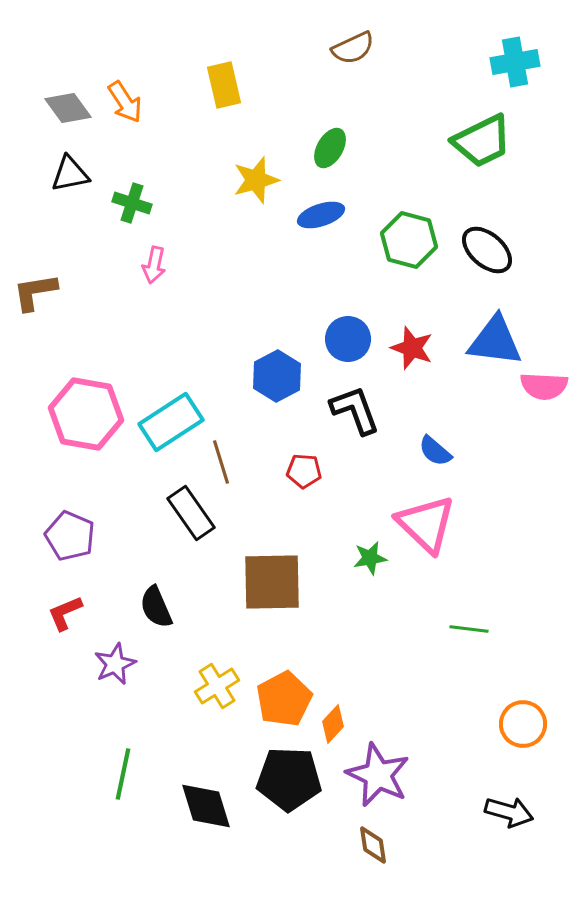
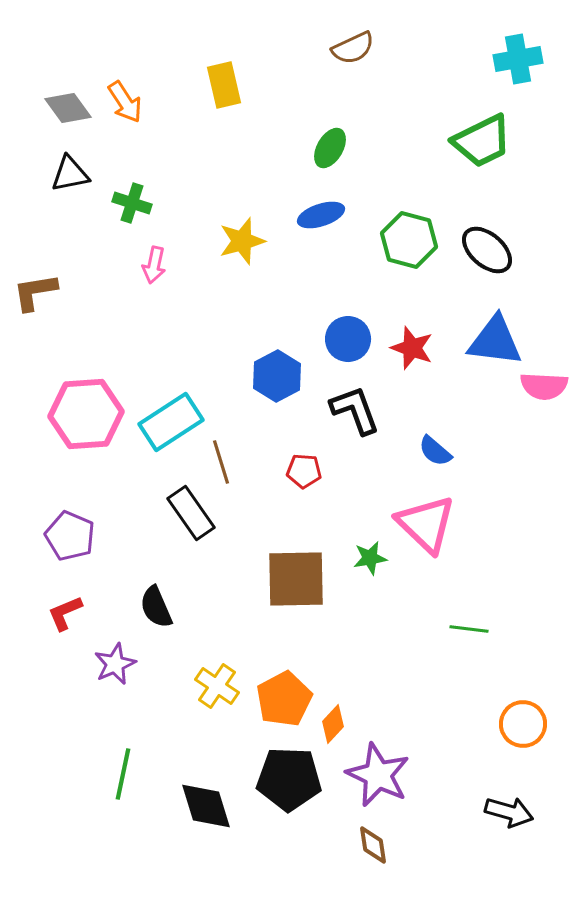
cyan cross at (515, 62): moved 3 px right, 3 px up
yellow star at (256, 180): moved 14 px left, 61 px down
pink hexagon at (86, 414): rotated 14 degrees counterclockwise
brown square at (272, 582): moved 24 px right, 3 px up
yellow cross at (217, 686): rotated 24 degrees counterclockwise
